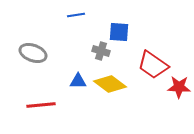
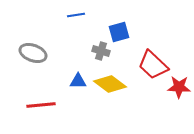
blue square: rotated 20 degrees counterclockwise
red trapezoid: rotated 8 degrees clockwise
